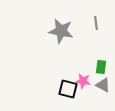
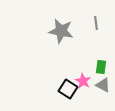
pink star: rotated 21 degrees clockwise
black square: rotated 18 degrees clockwise
